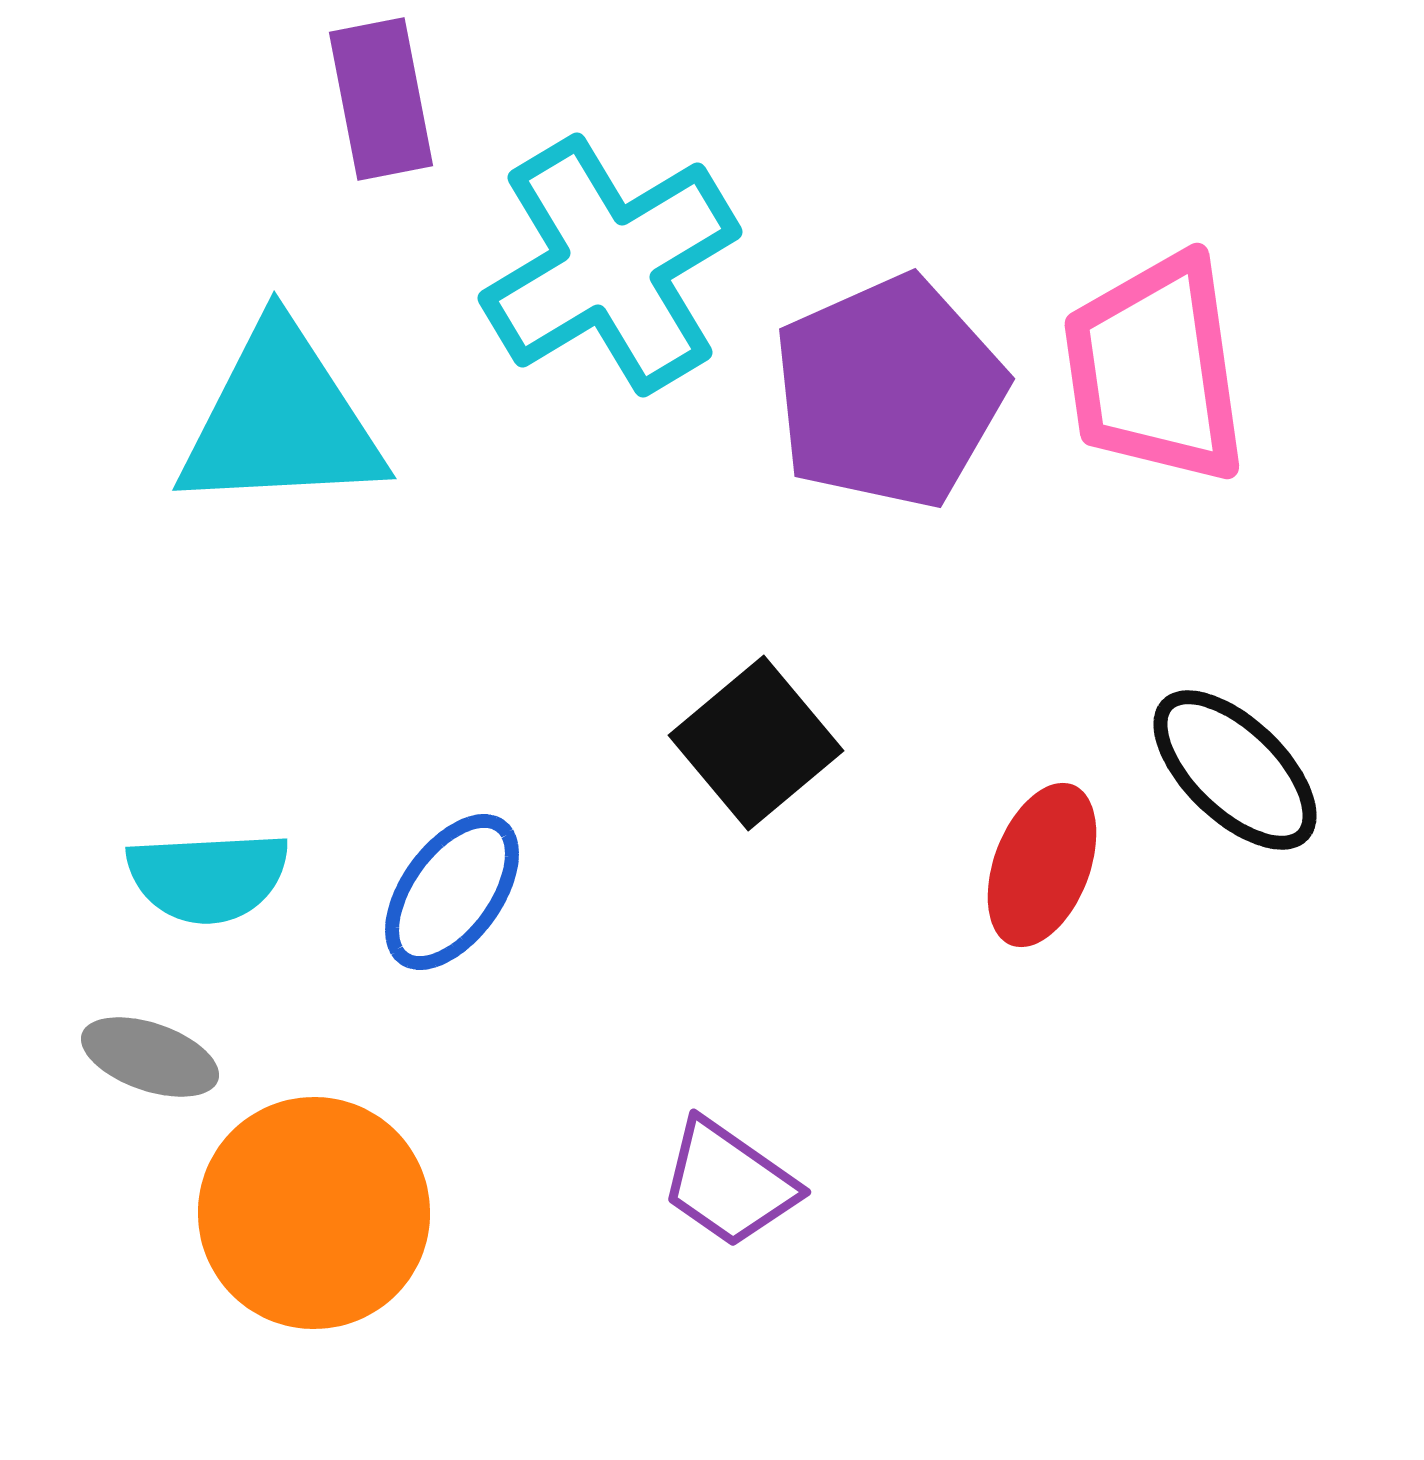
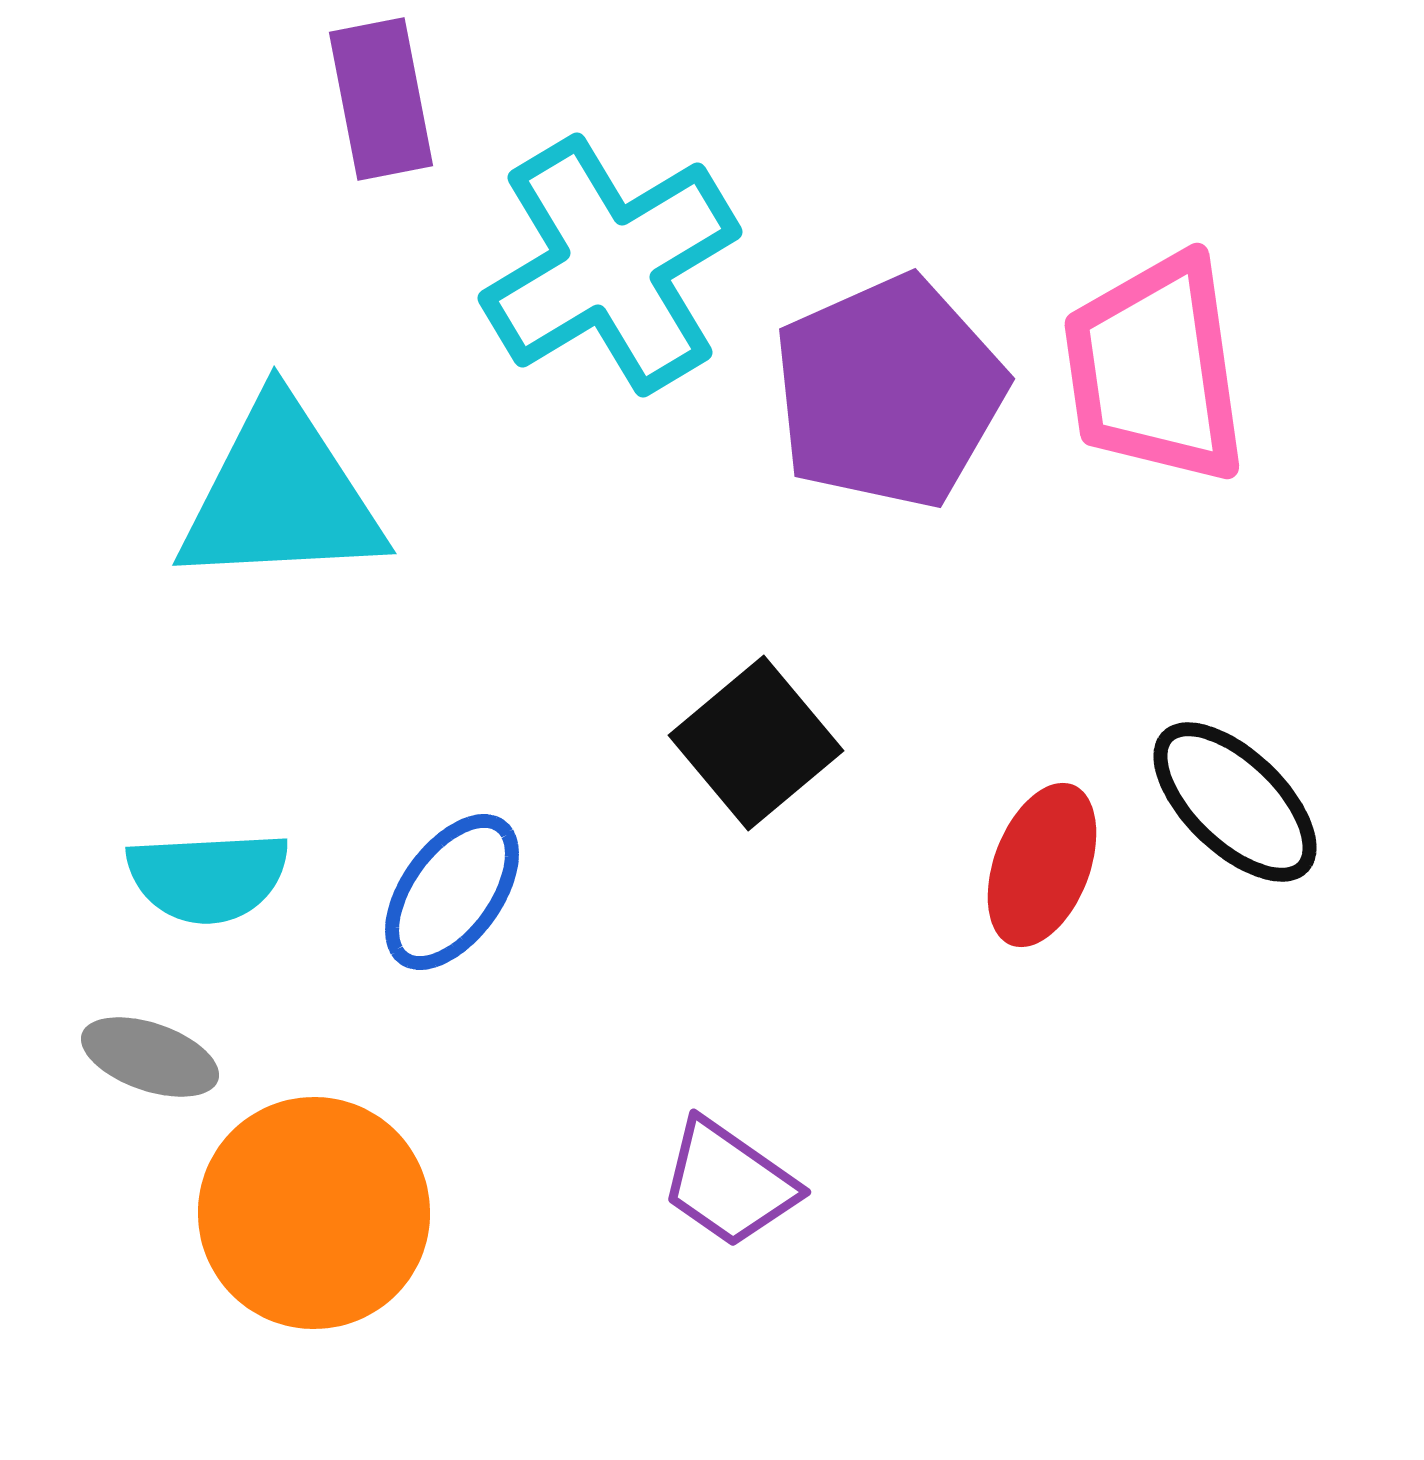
cyan triangle: moved 75 px down
black ellipse: moved 32 px down
